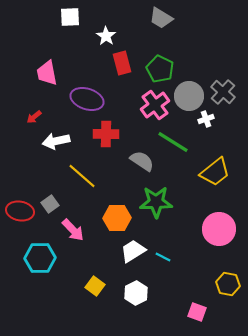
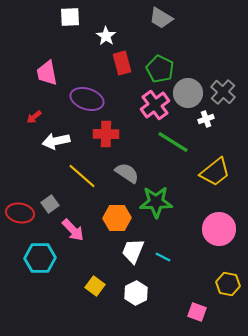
gray circle: moved 1 px left, 3 px up
gray semicircle: moved 15 px left, 12 px down
red ellipse: moved 2 px down
white trapezoid: rotated 36 degrees counterclockwise
